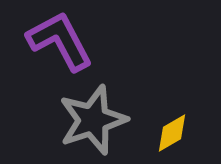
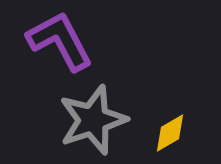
yellow diamond: moved 2 px left
